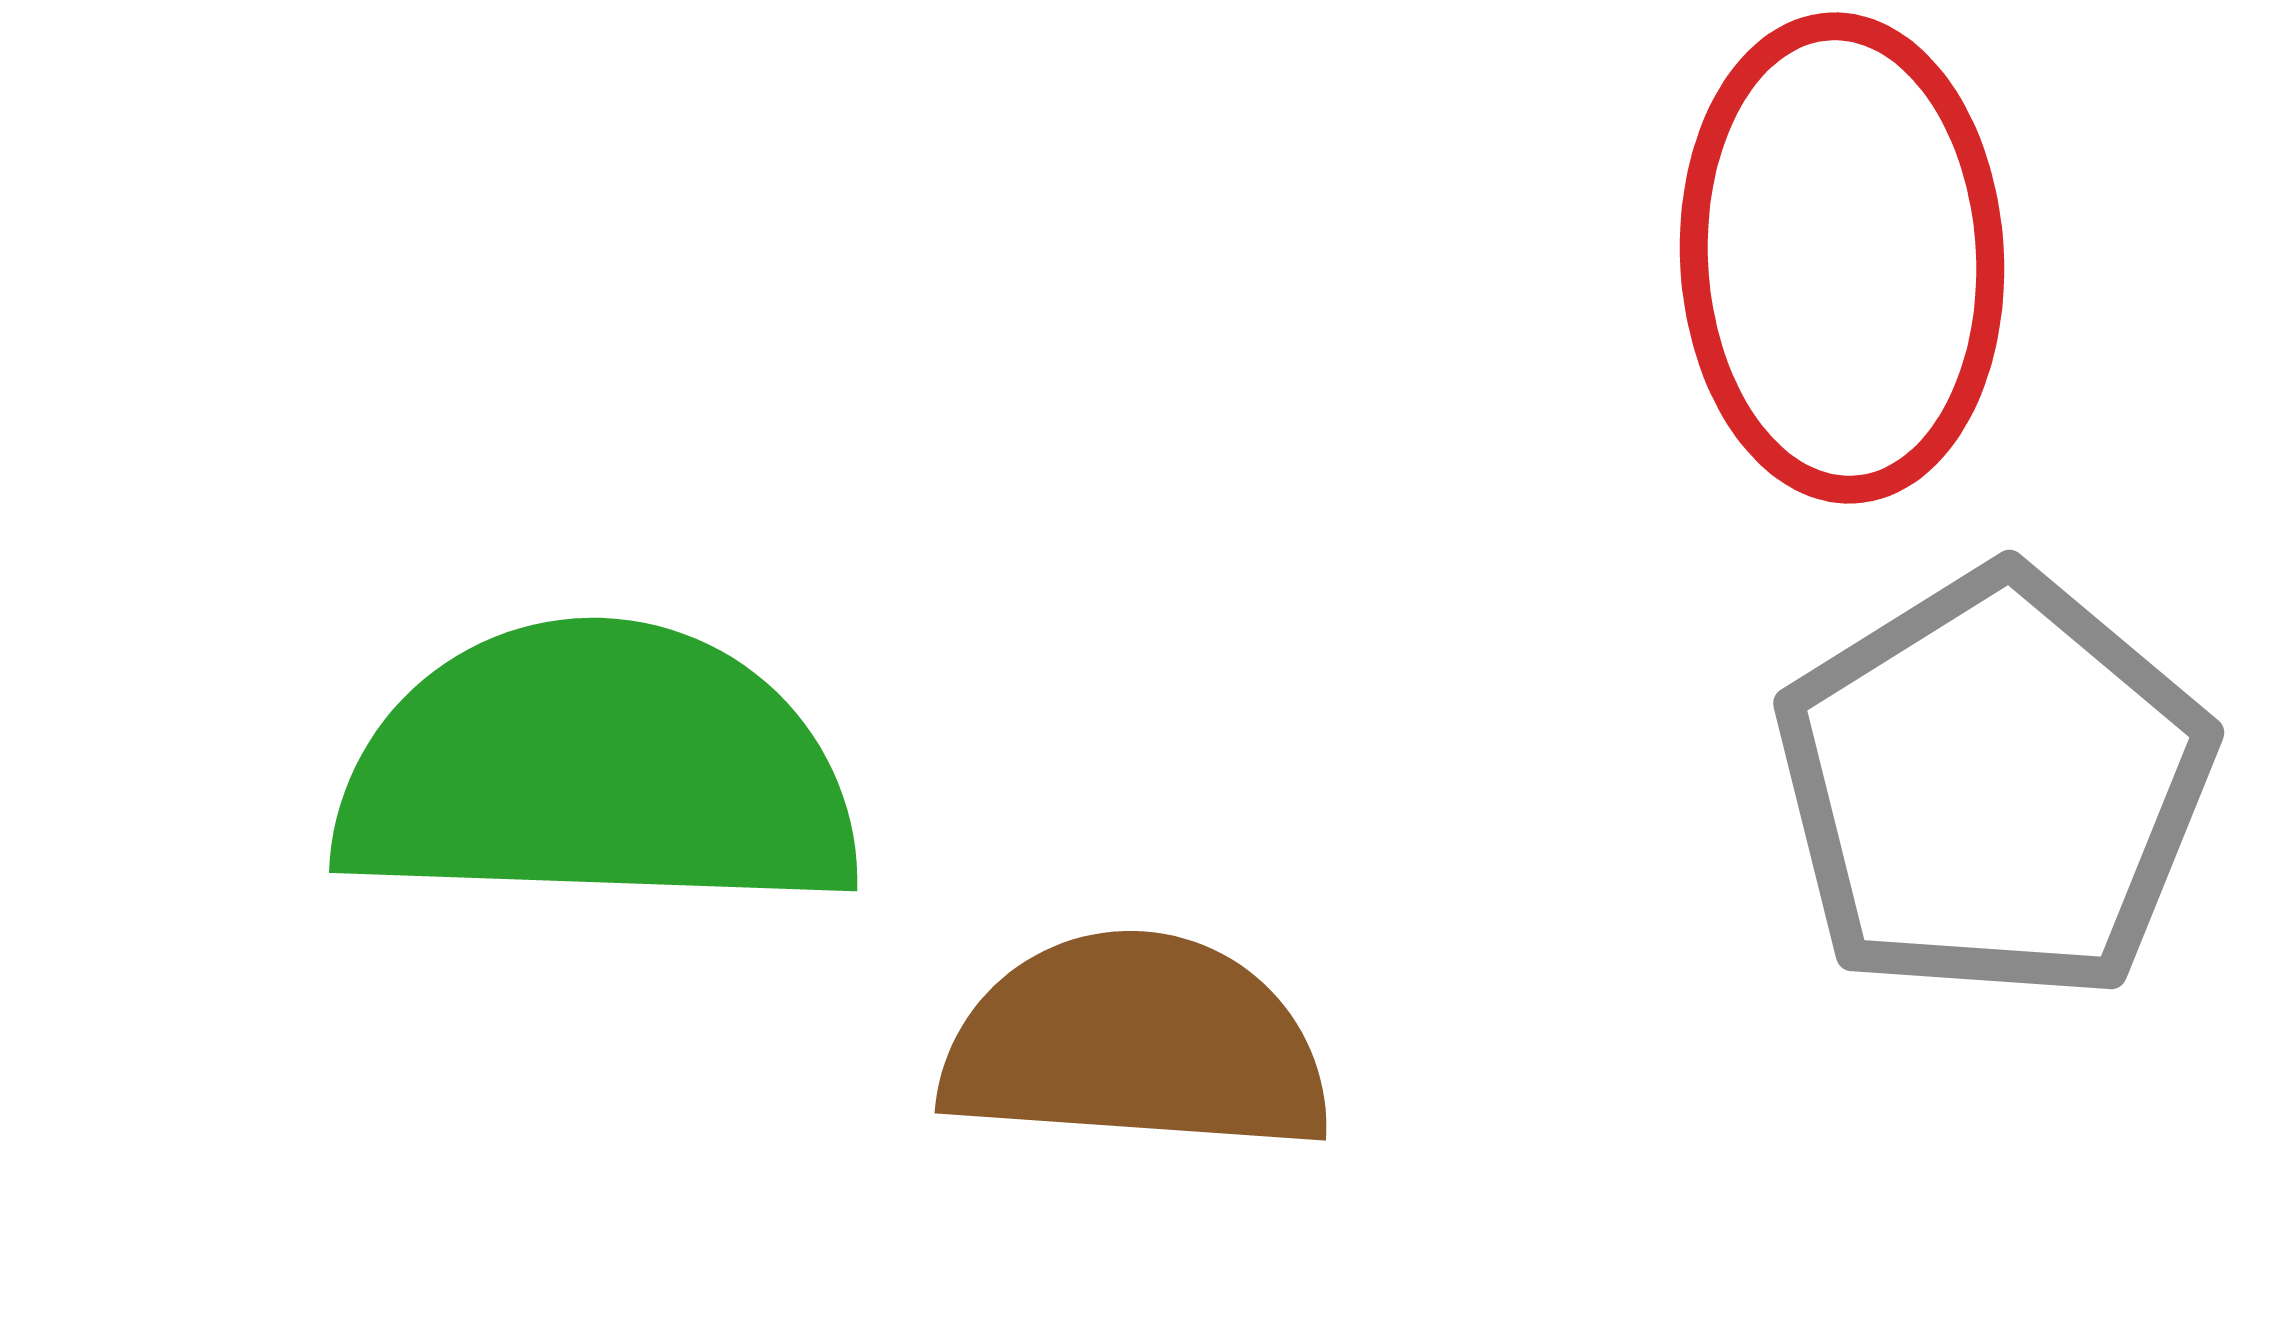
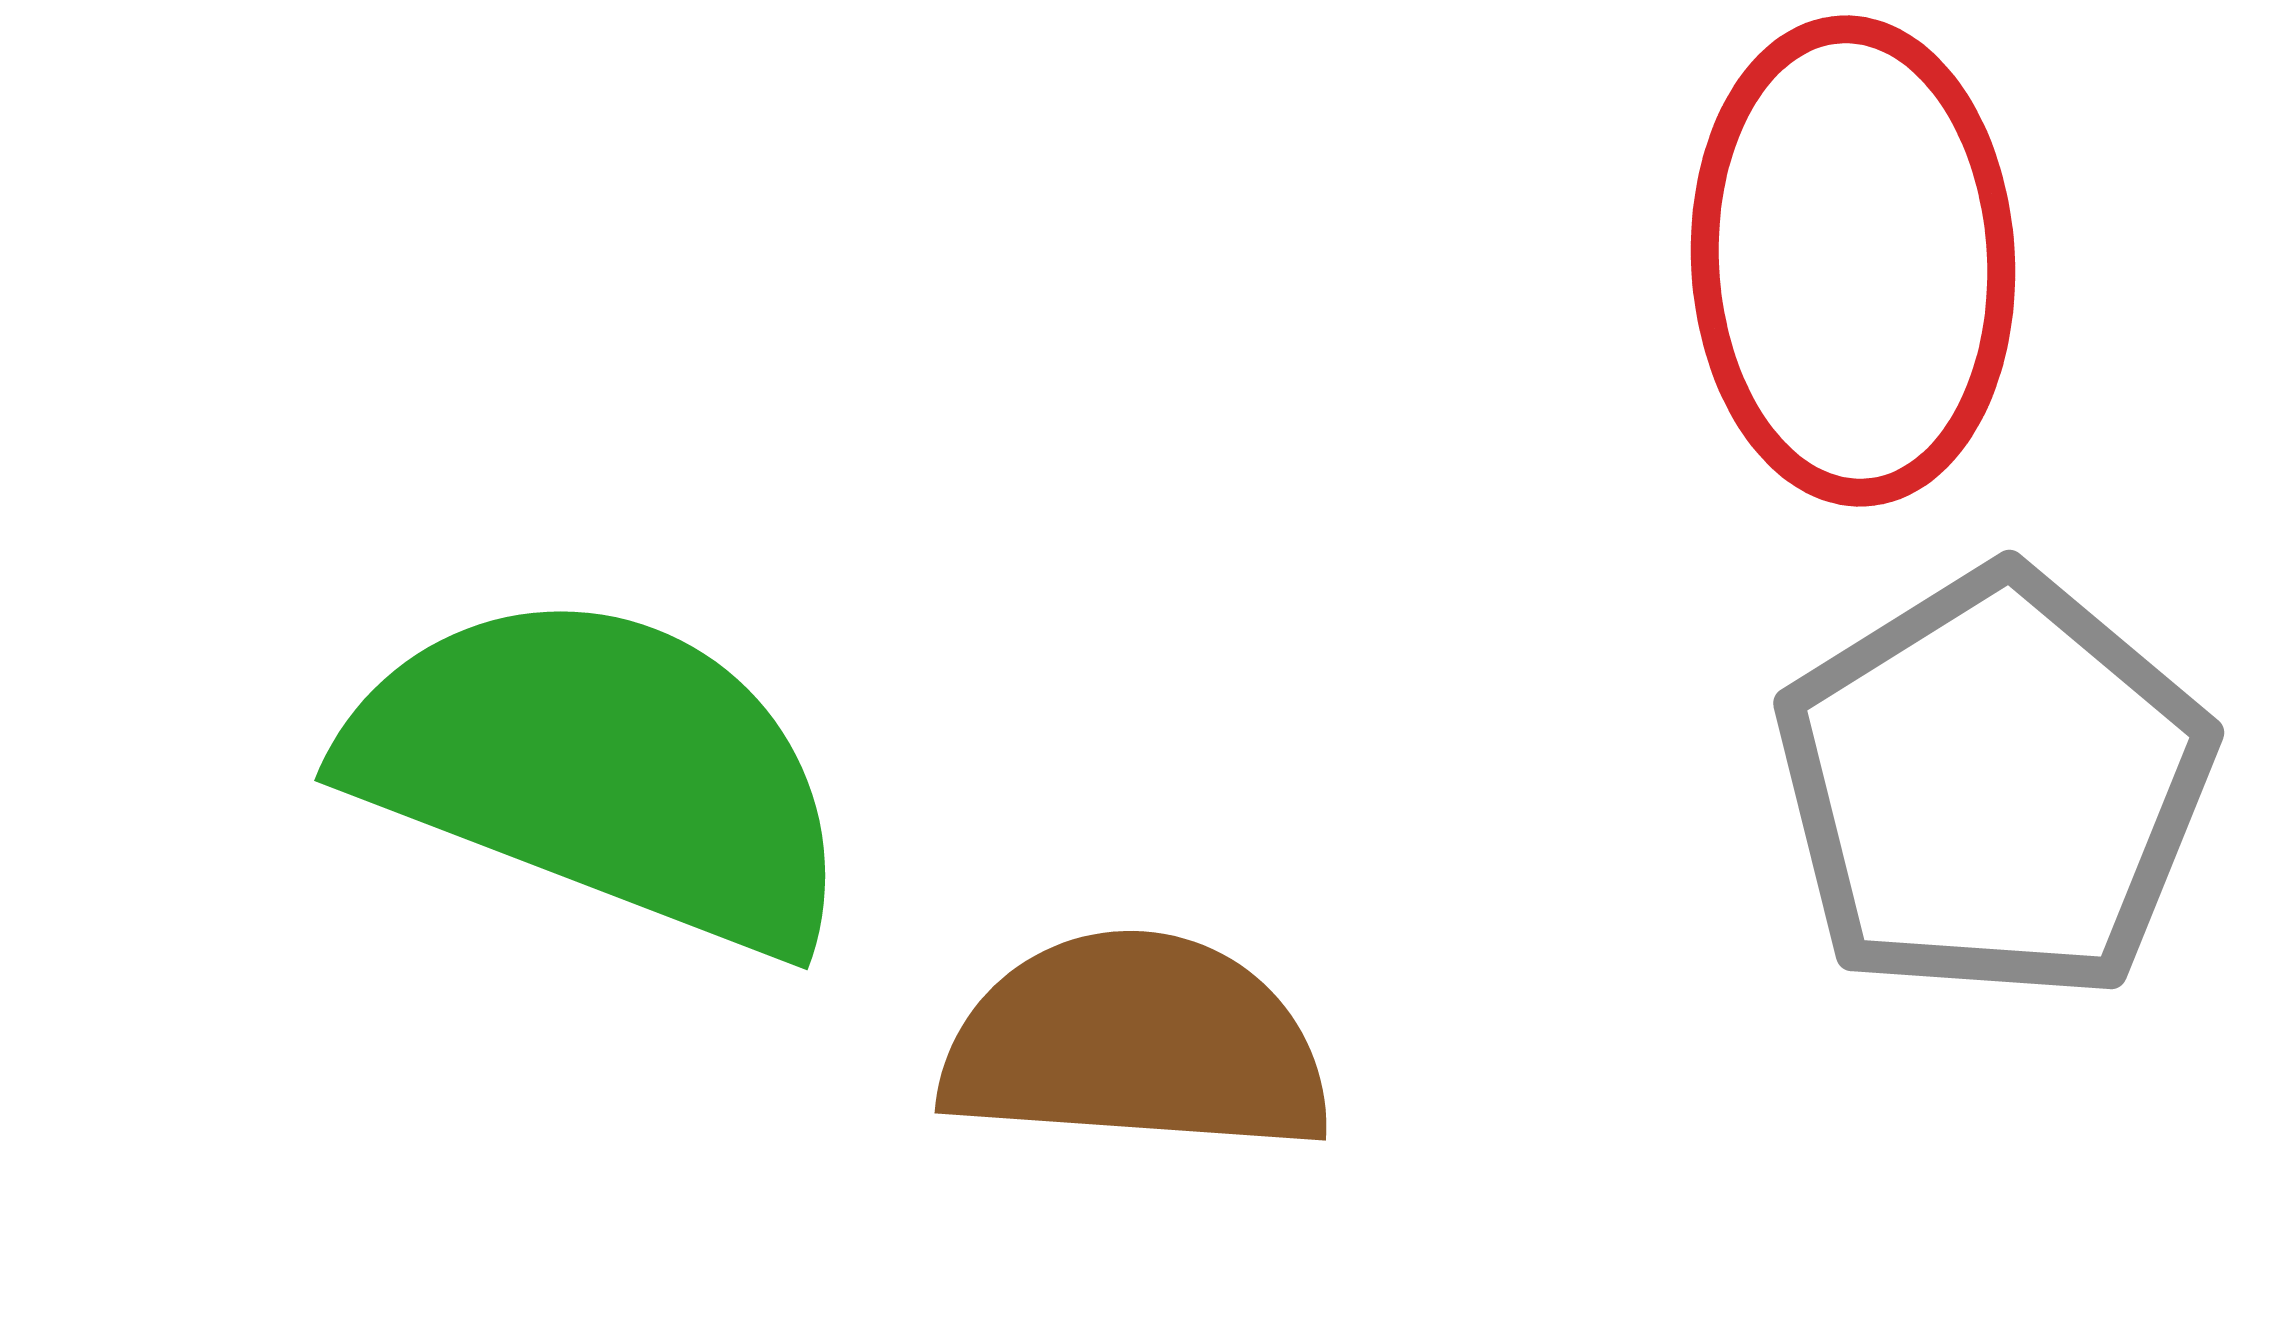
red ellipse: moved 11 px right, 3 px down
green semicircle: moved 4 px right, 1 px down; rotated 19 degrees clockwise
